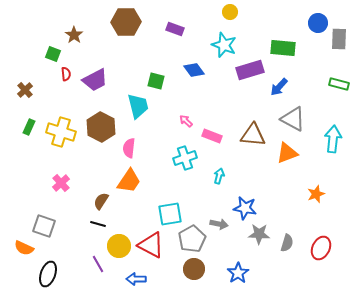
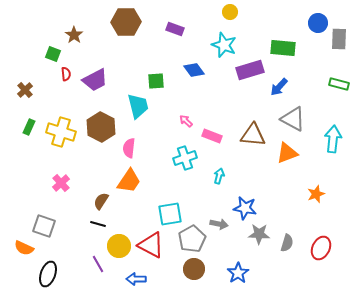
green square at (156, 81): rotated 18 degrees counterclockwise
